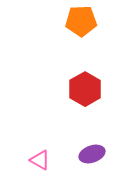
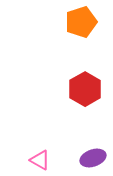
orange pentagon: moved 1 px down; rotated 16 degrees counterclockwise
purple ellipse: moved 1 px right, 4 px down
